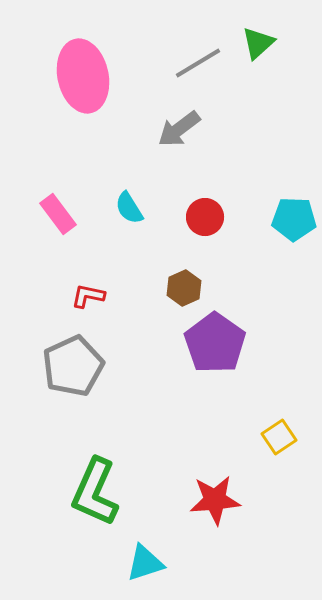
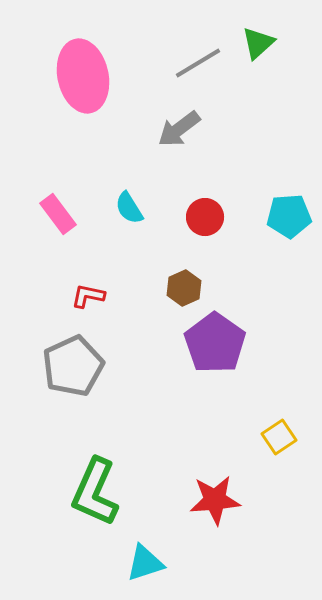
cyan pentagon: moved 5 px left, 3 px up; rotated 6 degrees counterclockwise
